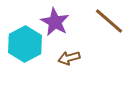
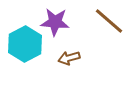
purple star: rotated 24 degrees counterclockwise
